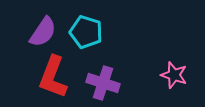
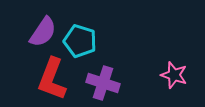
cyan pentagon: moved 6 px left, 9 px down
red L-shape: moved 1 px left, 2 px down
